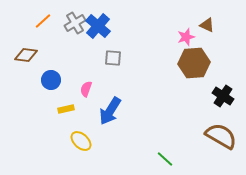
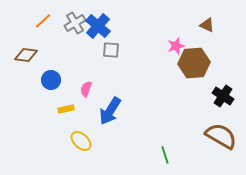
pink star: moved 10 px left, 9 px down
gray square: moved 2 px left, 8 px up
green line: moved 4 px up; rotated 30 degrees clockwise
